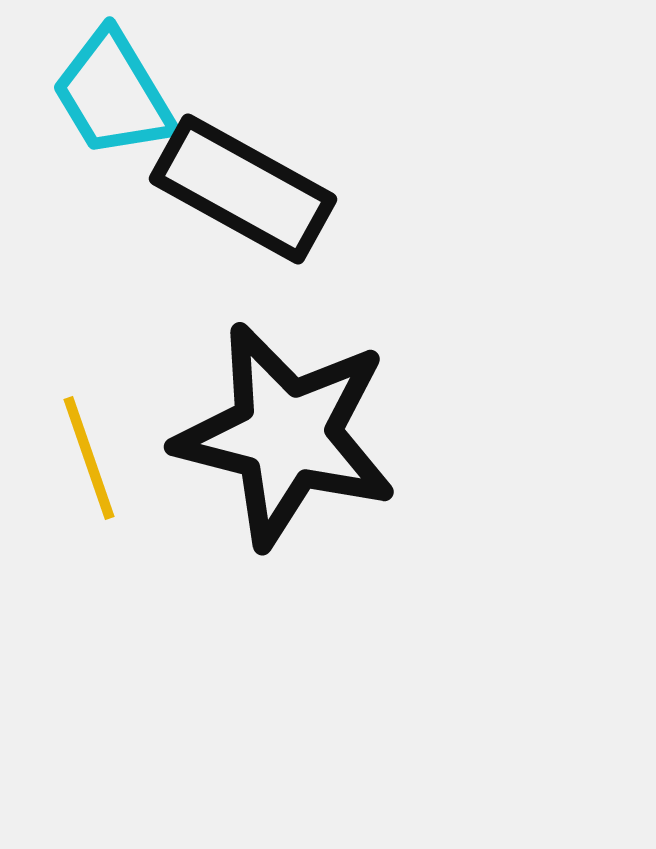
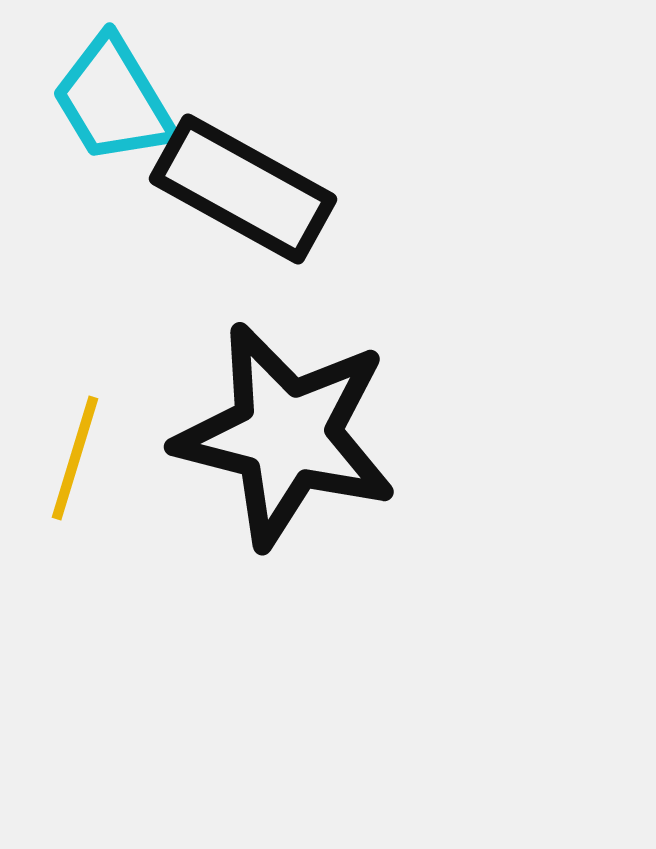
cyan trapezoid: moved 6 px down
yellow line: moved 14 px left; rotated 36 degrees clockwise
